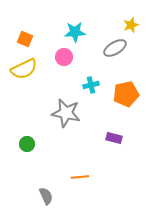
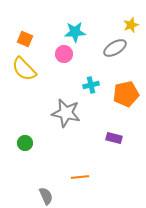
pink circle: moved 3 px up
yellow semicircle: rotated 72 degrees clockwise
green circle: moved 2 px left, 1 px up
